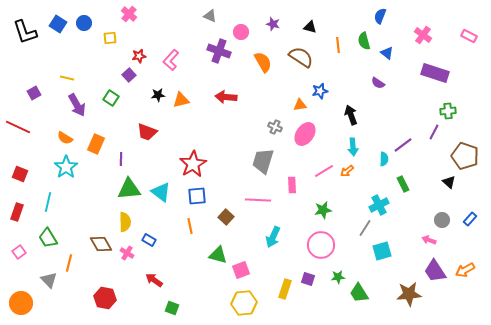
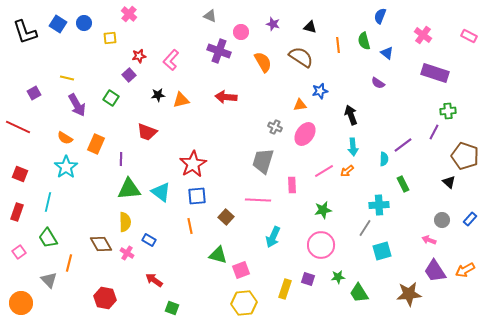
cyan cross at (379, 205): rotated 24 degrees clockwise
